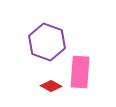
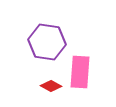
purple hexagon: rotated 12 degrees counterclockwise
